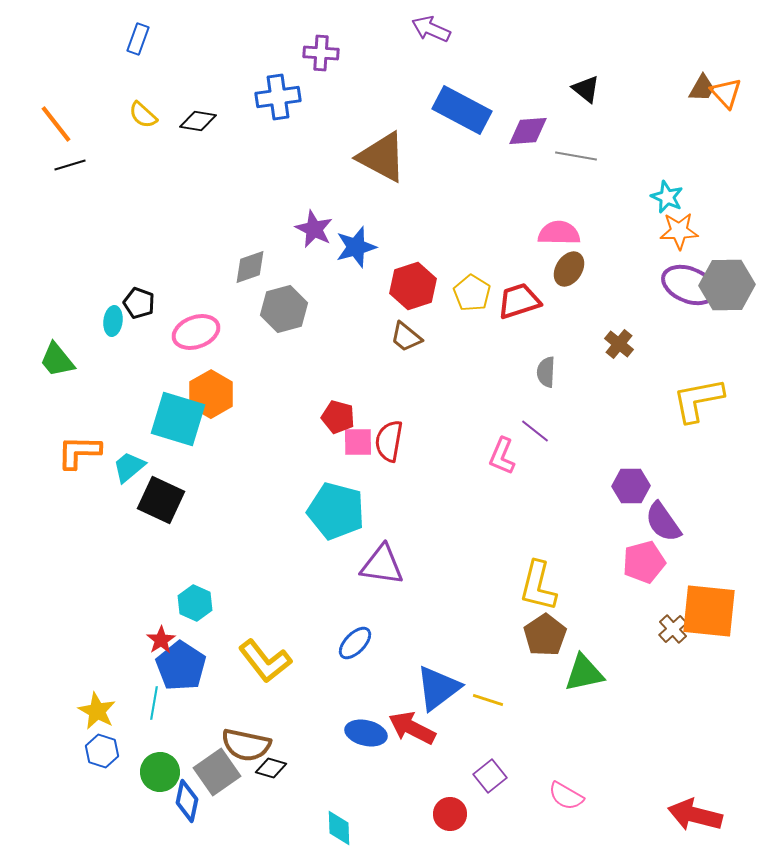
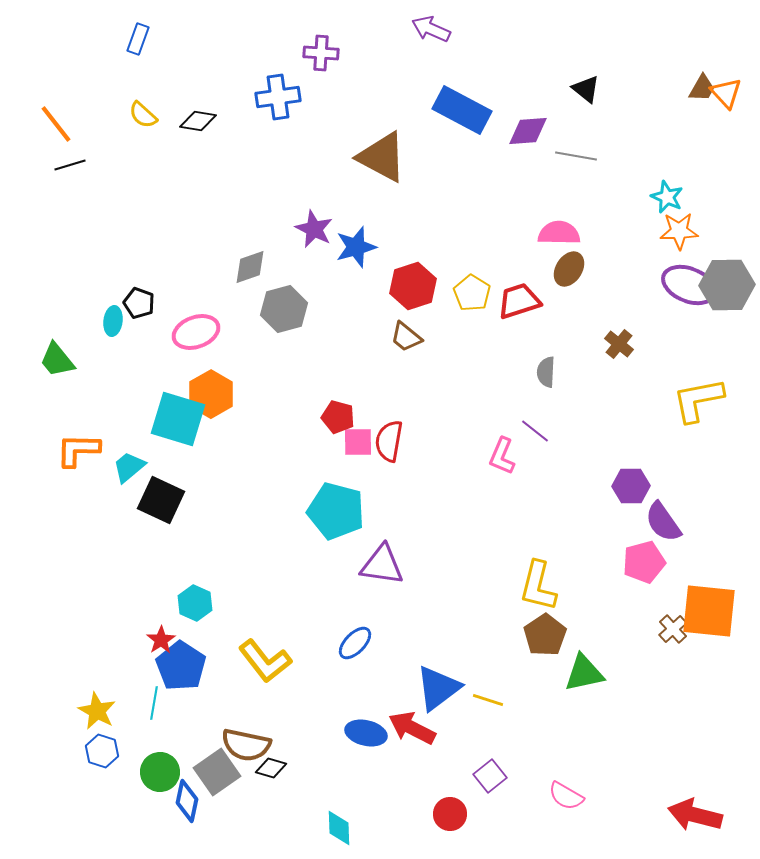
orange L-shape at (79, 452): moved 1 px left, 2 px up
